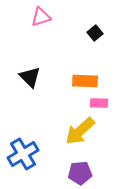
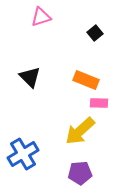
orange rectangle: moved 1 px right, 1 px up; rotated 20 degrees clockwise
